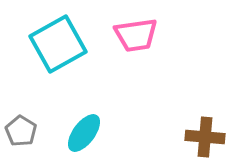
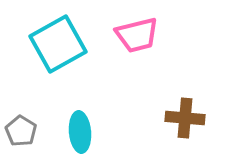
pink trapezoid: moved 1 px right; rotated 6 degrees counterclockwise
cyan ellipse: moved 4 px left, 1 px up; rotated 42 degrees counterclockwise
brown cross: moved 20 px left, 19 px up
